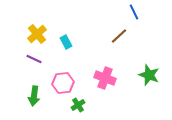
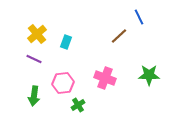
blue line: moved 5 px right, 5 px down
cyan rectangle: rotated 48 degrees clockwise
green star: rotated 20 degrees counterclockwise
